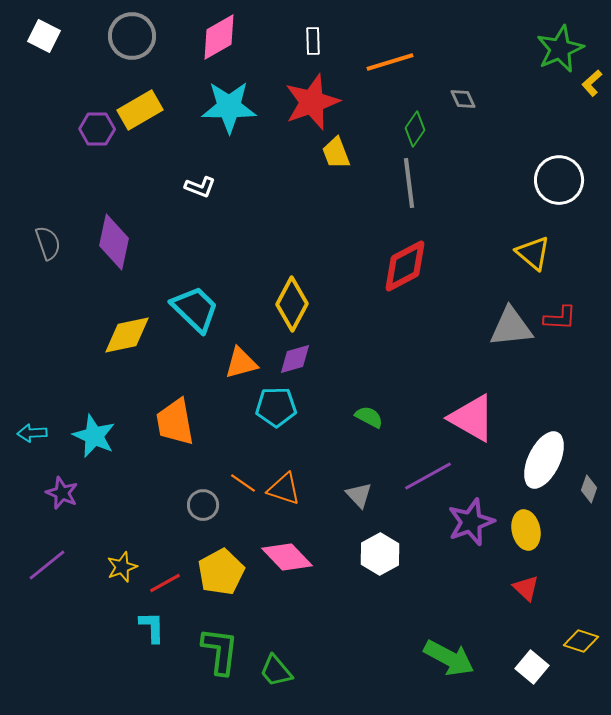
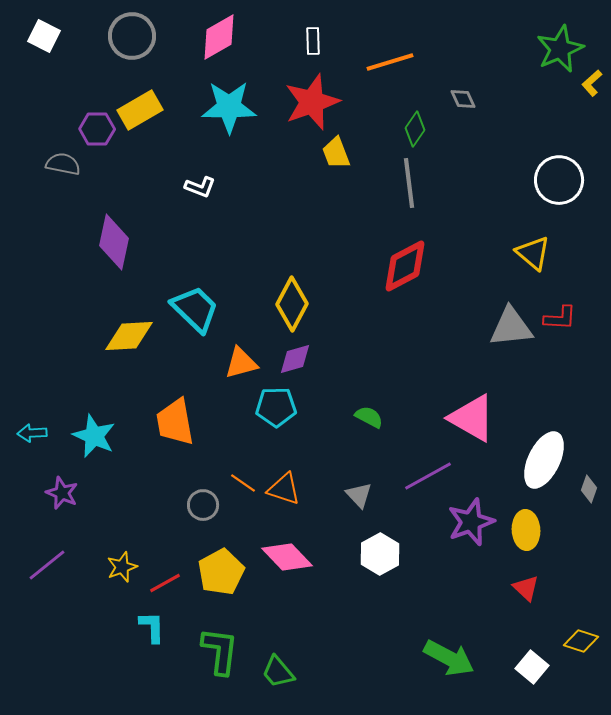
gray semicircle at (48, 243): moved 15 px right, 79 px up; rotated 60 degrees counterclockwise
yellow diamond at (127, 335): moved 2 px right, 1 px down; rotated 9 degrees clockwise
yellow ellipse at (526, 530): rotated 9 degrees clockwise
green trapezoid at (276, 671): moved 2 px right, 1 px down
